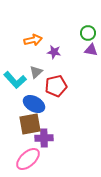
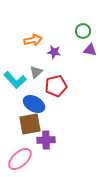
green circle: moved 5 px left, 2 px up
purple triangle: moved 1 px left
purple cross: moved 2 px right, 2 px down
pink ellipse: moved 8 px left
